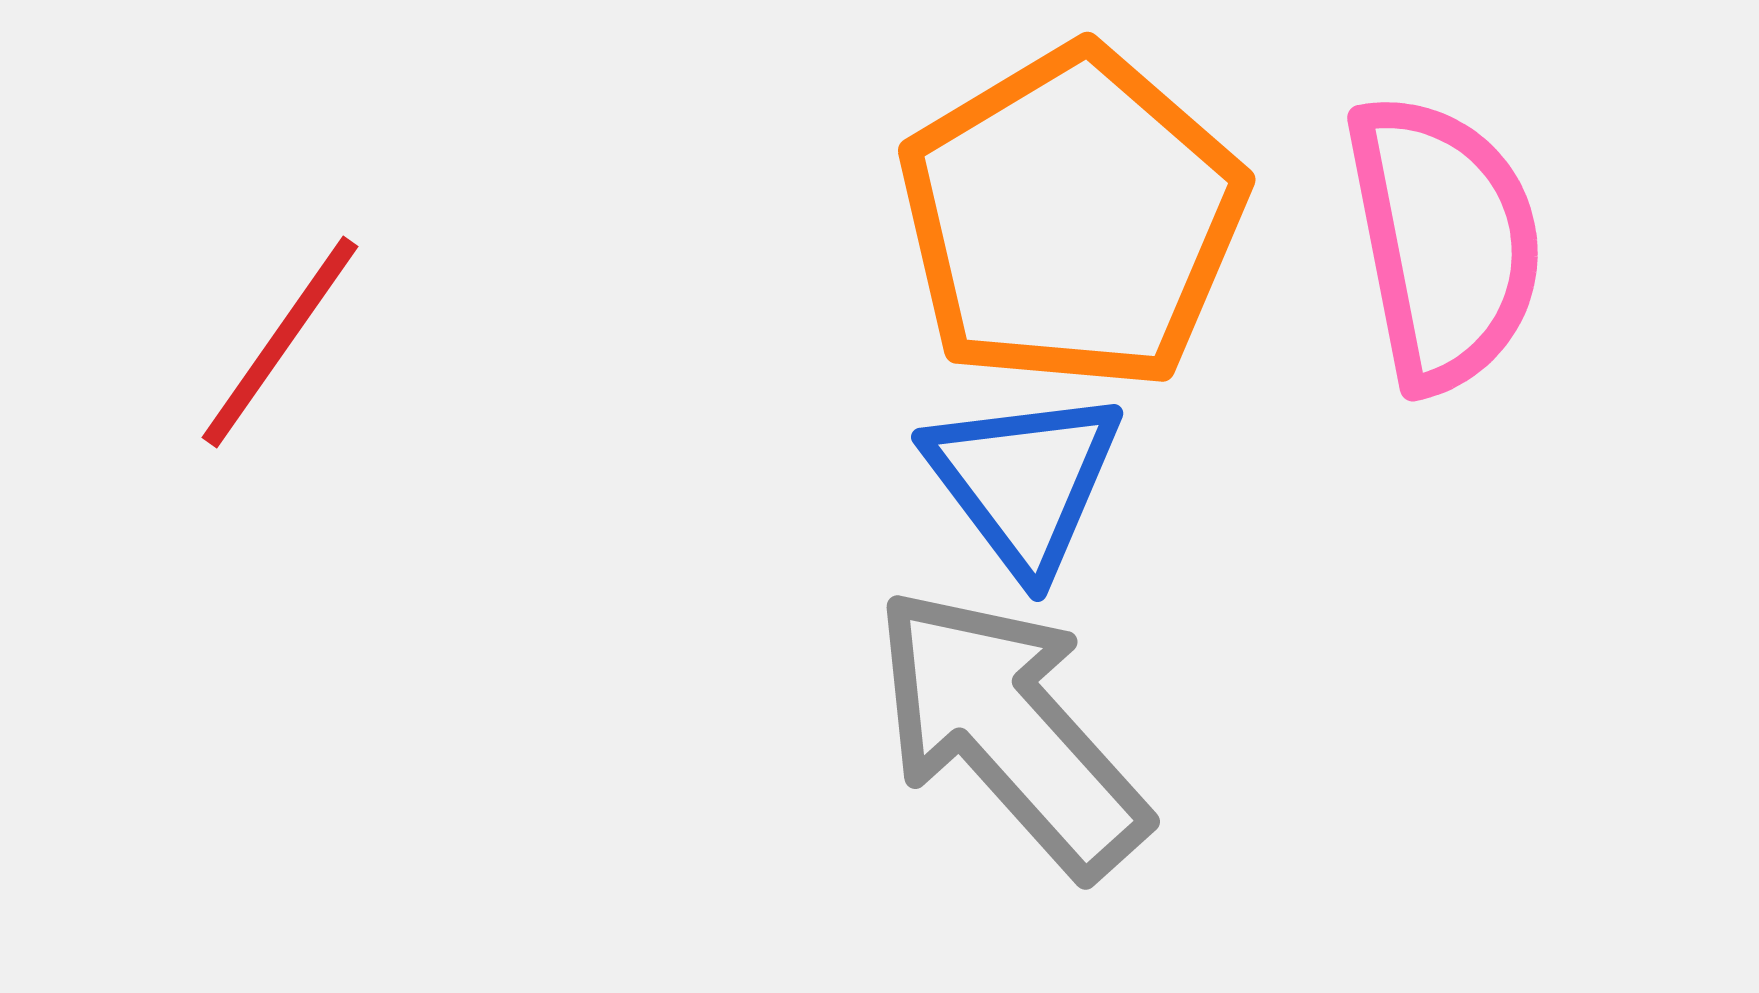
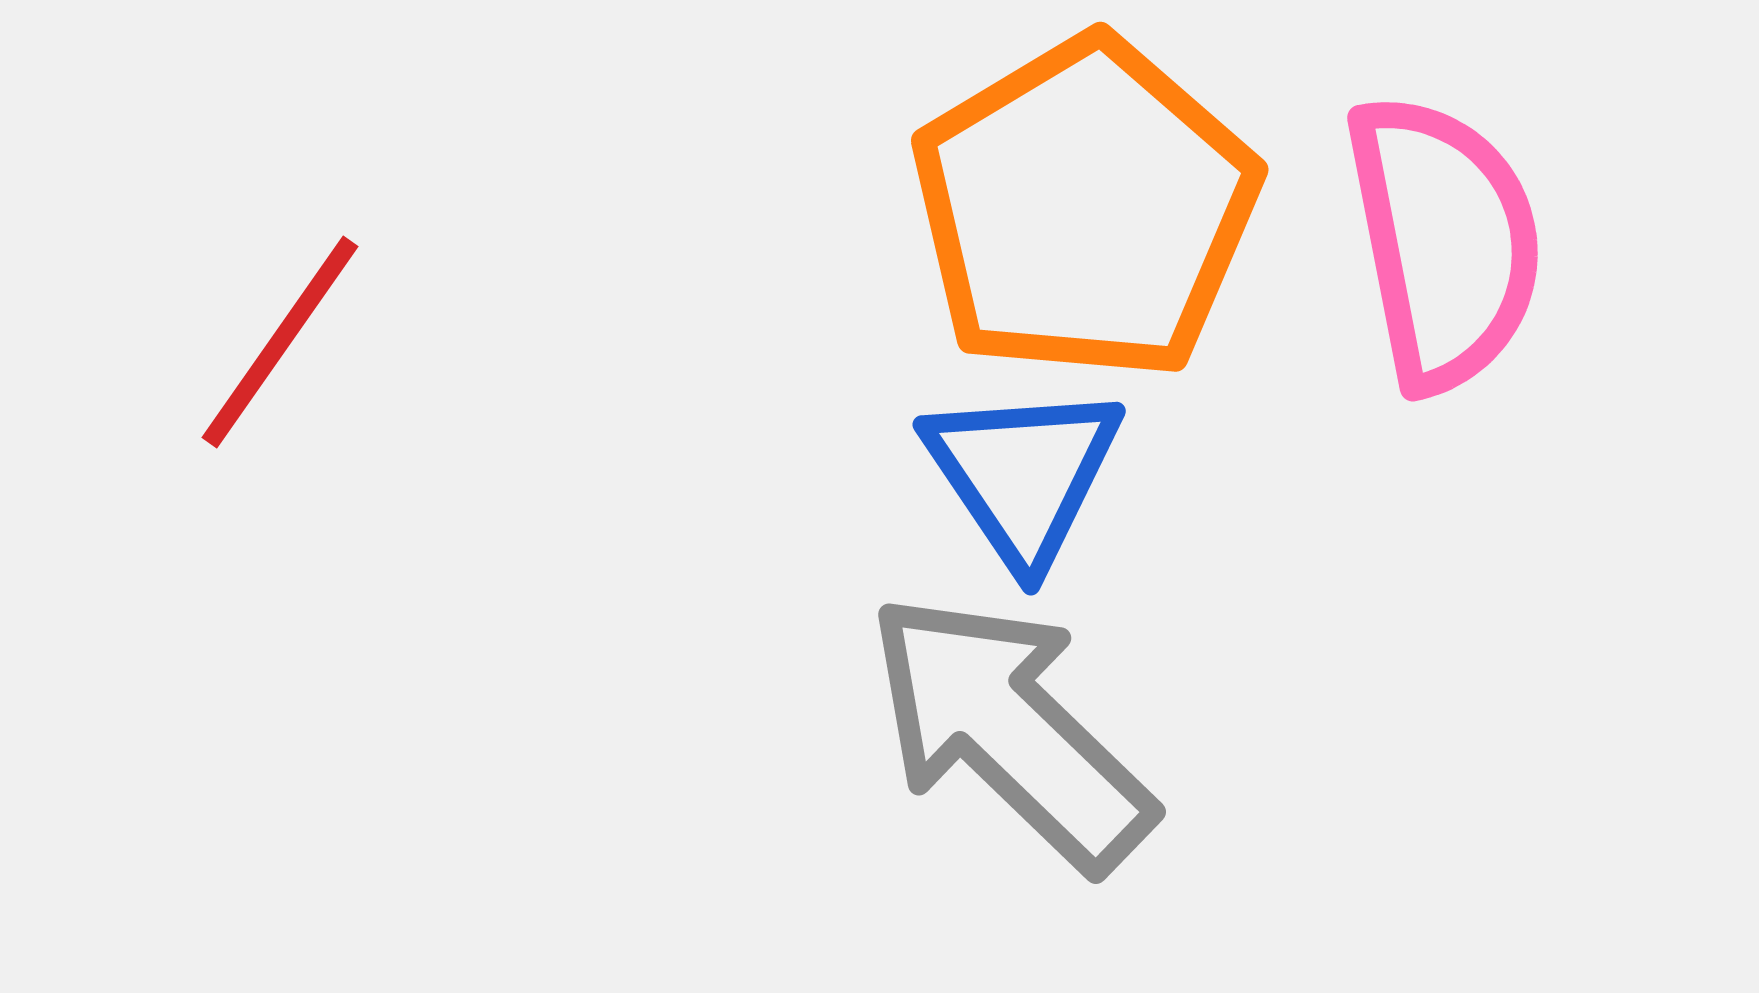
orange pentagon: moved 13 px right, 10 px up
blue triangle: moved 1 px left, 7 px up; rotated 3 degrees clockwise
gray arrow: rotated 4 degrees counterclockwise
